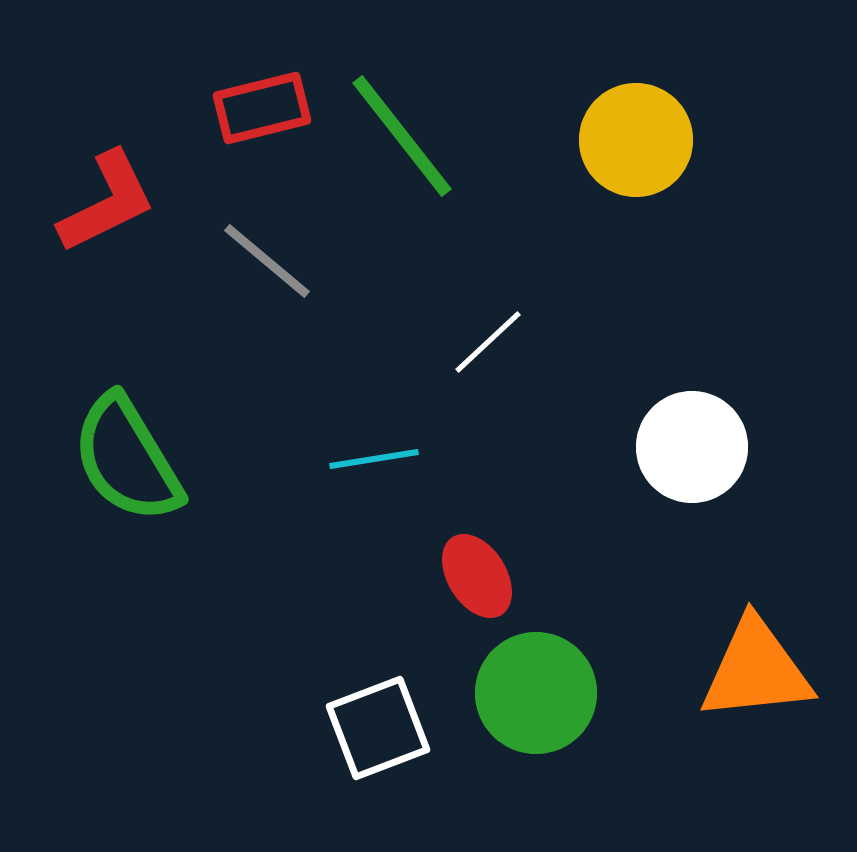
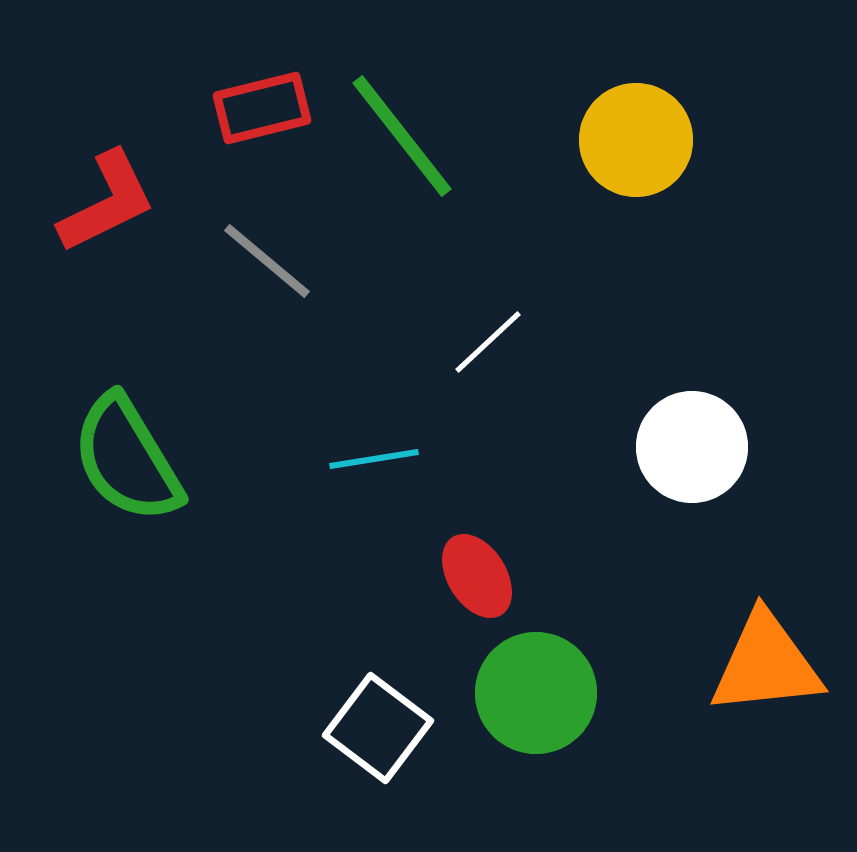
orange triangle: moved 10 px right, 6 px up
white square: rotated 32 degrees counterclockwise
